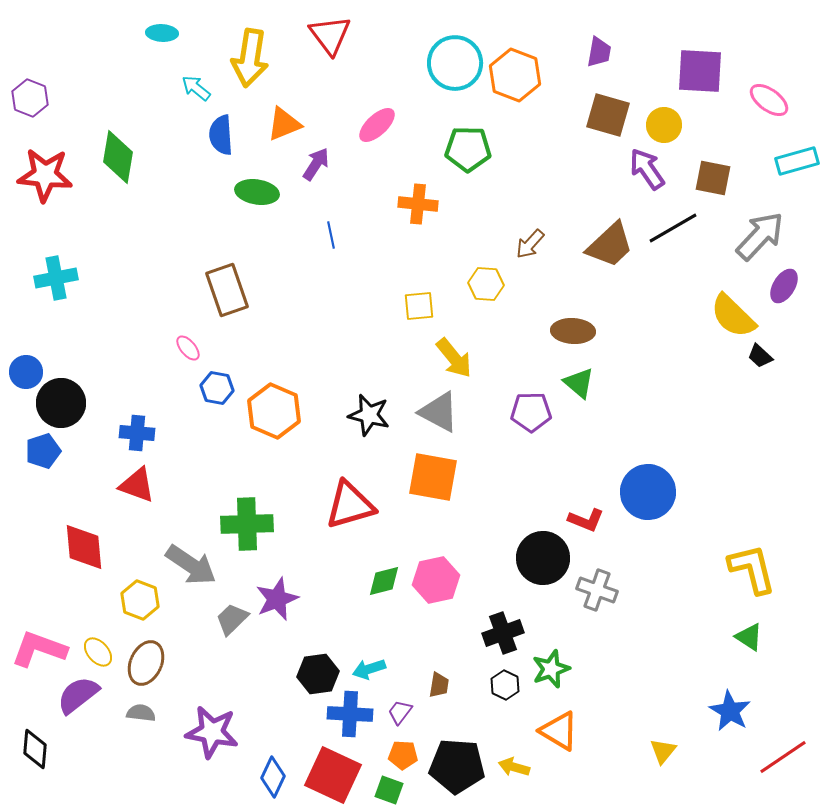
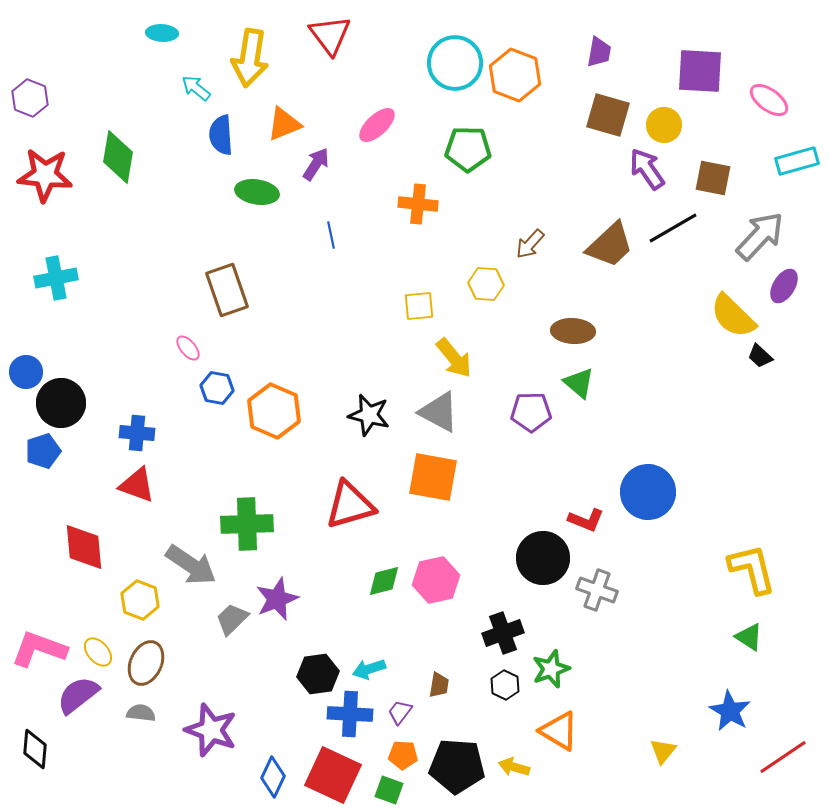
purple star at (212, 732): moved 1 px left, 2 px up; rotated 10 degrees clockwise
